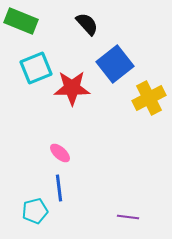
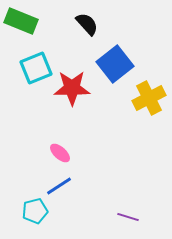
blue line: moved 2 px up; rotated 64 degrees clockwise
purple line: rotated 10 degrees clockwise
